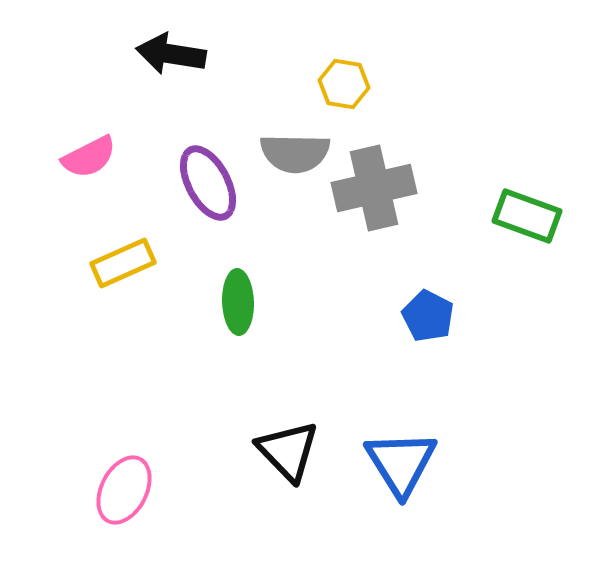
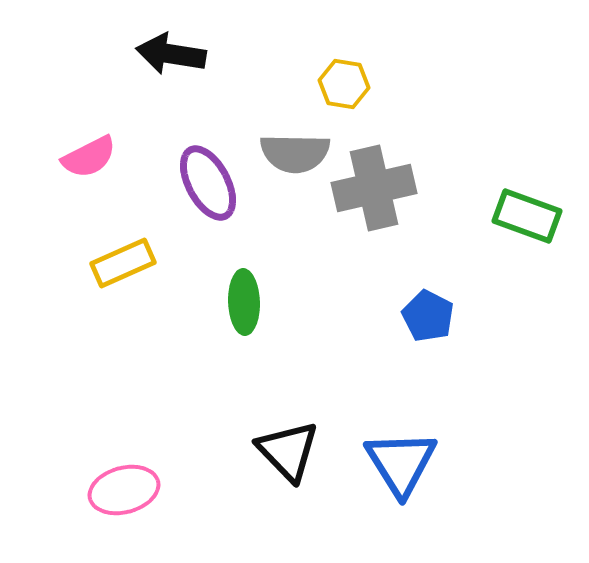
green ellipse: moved 6 px right
pink ellipse: rotated 48 degrees clockwise
